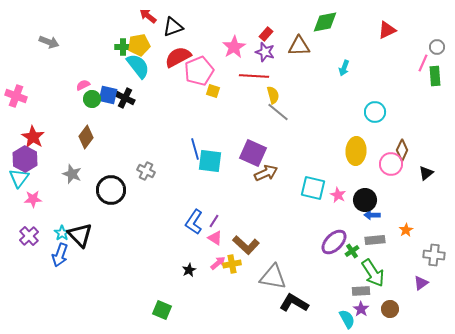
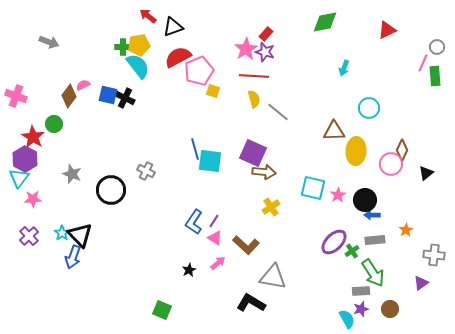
brown triangle at (299, 46): moved 35 px right, 85 px down
pink star at (234, 47): moved 12 px right, 2 px down
yellow semicircle at (273, 95): moved 19 px left, 4 px down
green circle at (92, 99): moved 38 px left, 25 px down
cyan circle at (375, 112): moved 6 px left, 4 px up
brown diamond at (86, 137): moved 17 px left, 41 px up
brown arrow at (266, 173): moved 2 px left, 1 px up; rotated 30 degrees clockwise
pink star at (338, 195): rotated 14 degrees clockwise
blue arrow at (60, 255): moved 13 px right, 2 px down
yellow cross at (232, 264): moved 39 px right, 57 px up; rotated 24 degrees counterclockwise
black L-shape at (294, 303): moved 43 px left
purple star at (361, 309): rotated 21 degrees clockwise
